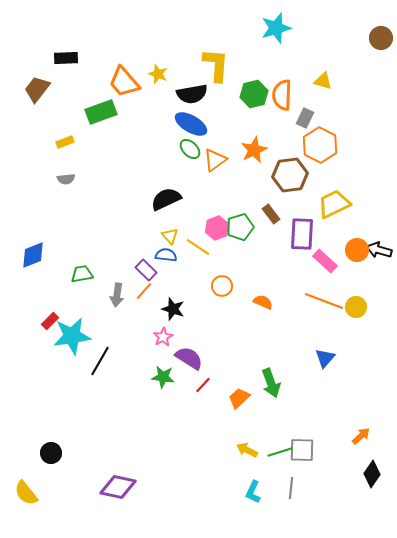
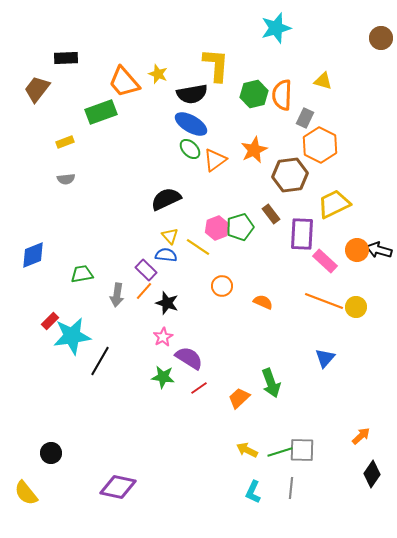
black star at (173, 309): moved 6 px left, 6 px up
red line at (203, 385): moved 4 px left, 3 px down; rotated 12 degrees clockwise
